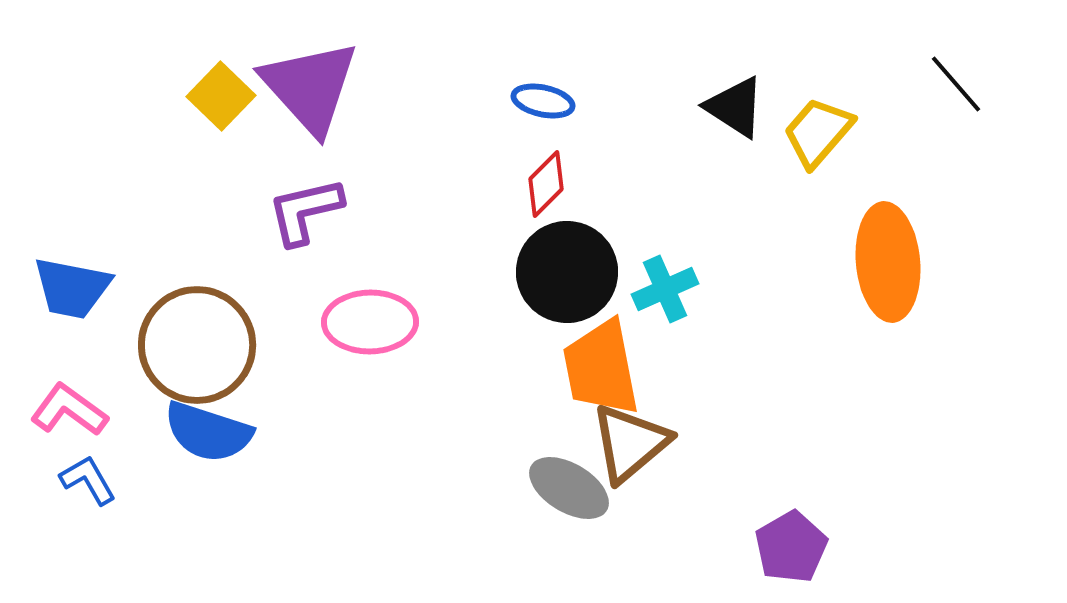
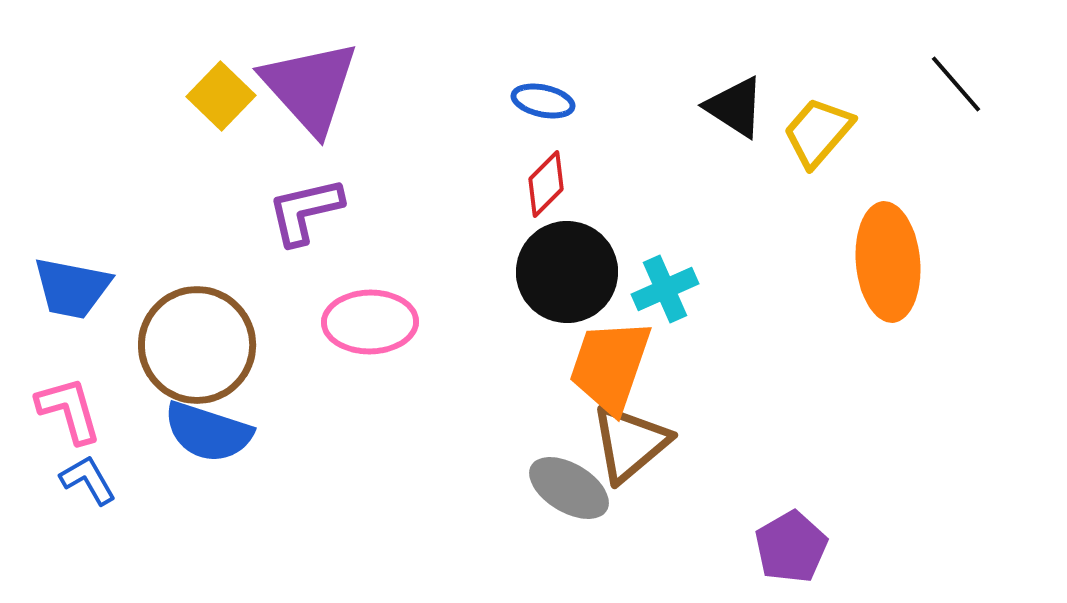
orange trapezoid: moved 9 px right, 2 px up; rotated 30 degrees clockwise
pink L-shape: rotated 38 degrees clockwise
